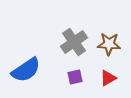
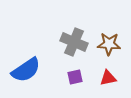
gray cross: rotated 32 degrees counterclockwise
red triangle: rotated 18 degrees clockwise
